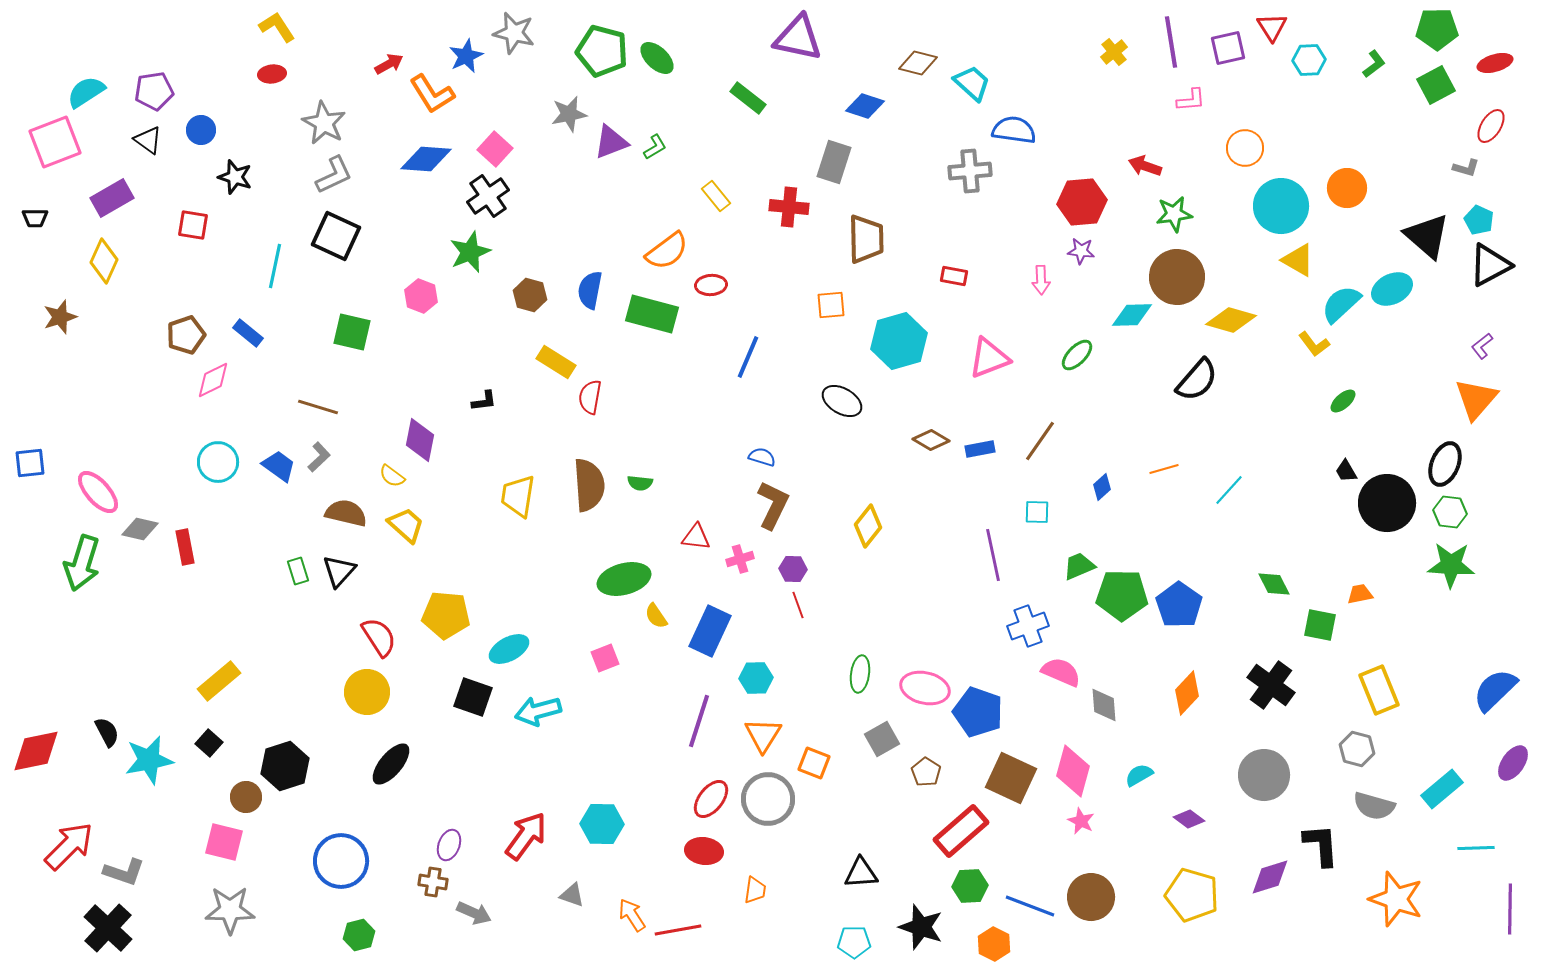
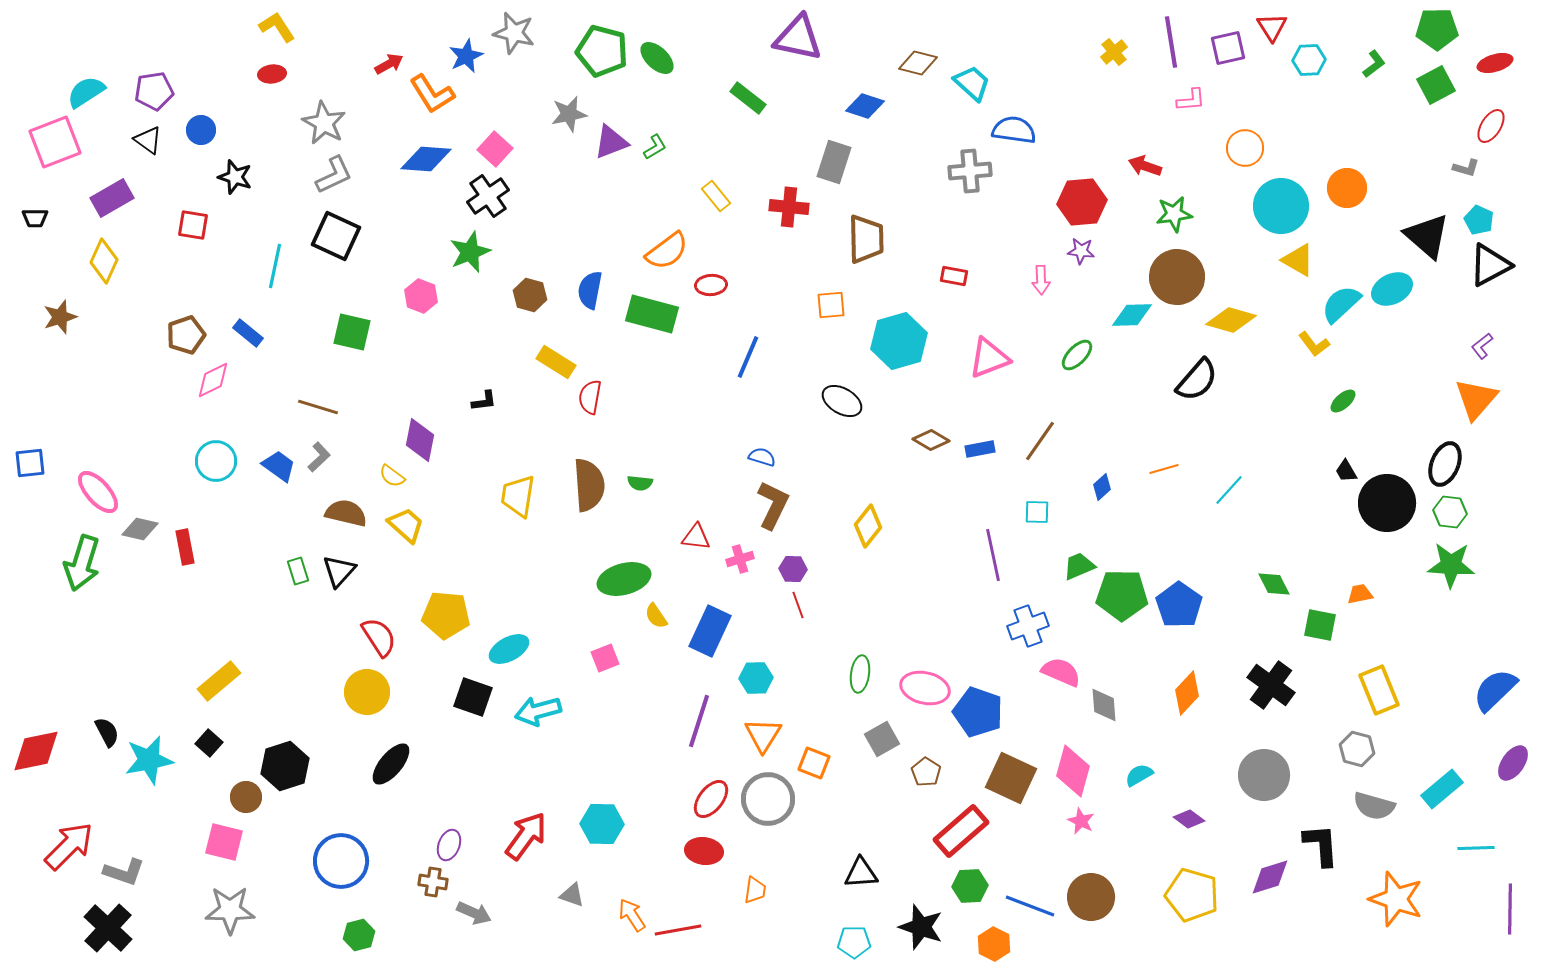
cyan circle at (218, 462): moved 2 px left, 1 px up
